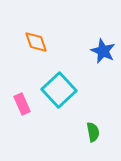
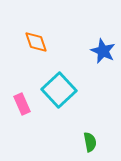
green semicircle: moved 3 px left, 10 px down
